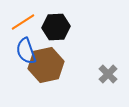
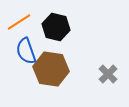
orange line: moved 4 px left
black hexagon: rotated 16 degrees clockwise
brown hexagon: moved 5 px right, 4 px down; rotated 20 degrees clockwise
